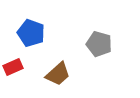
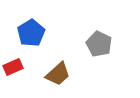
blue pentagon: rotated 20 degrees clockwise
gray pentagon: rotated 10 degrees clockwise
